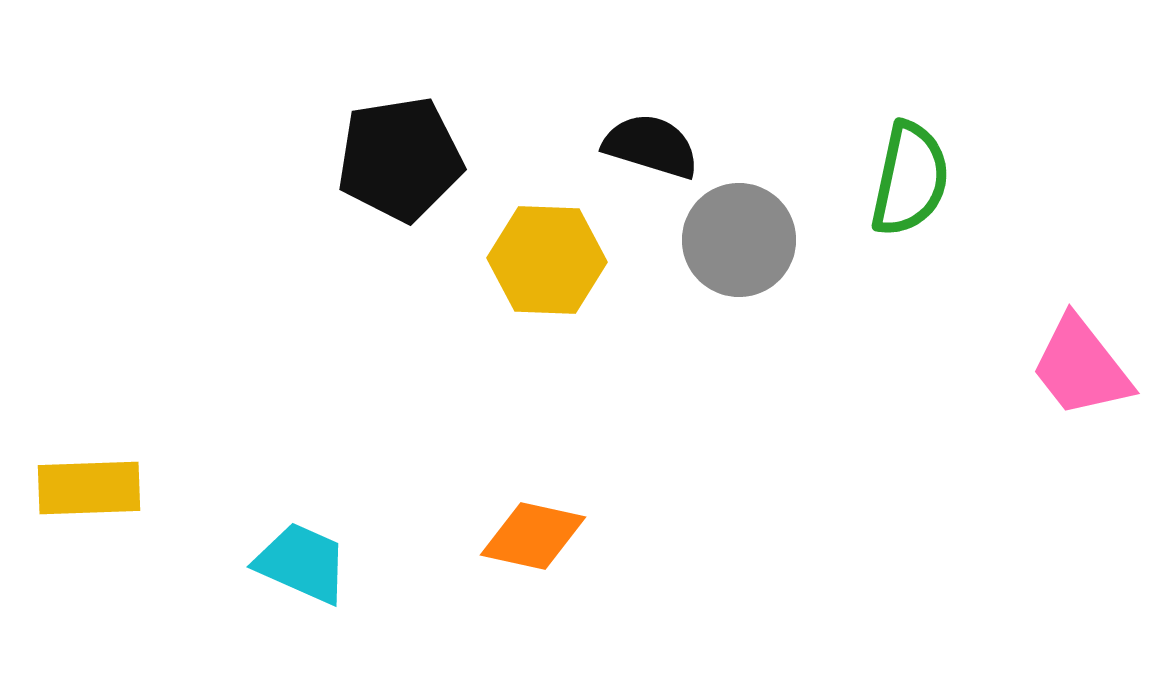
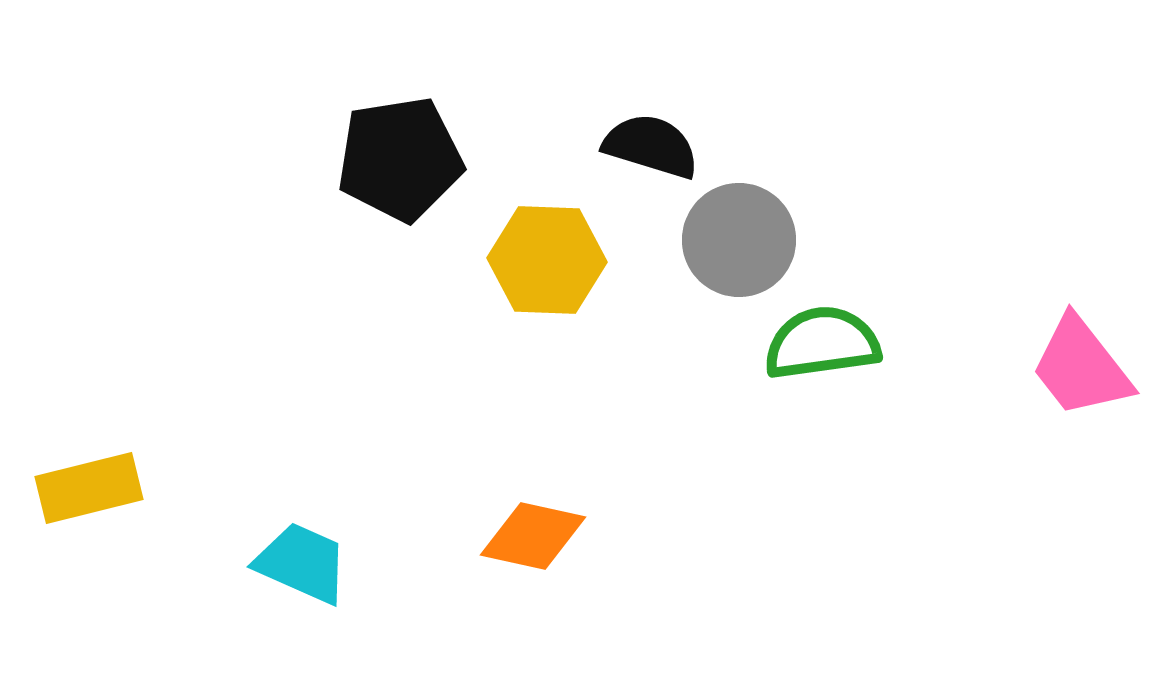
green semicircle: moved 88 px left, 164 px down; rotated 110 degrees counterclockwise
yellow rectangle: rotated 12 degrees counterclockwise
